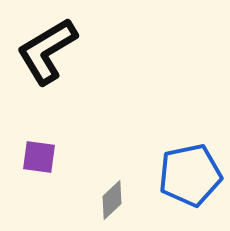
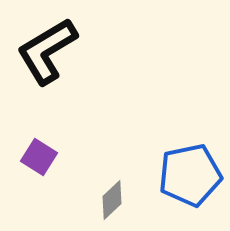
purple square: rotated 24 degrees clockwise
